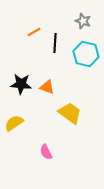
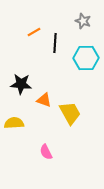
cyan hexagon: moved 4 px down; rotated 15 degrees counterclockwise
orange triangle: moved 3 px left, 13 px down
yellow trapezoid: rotated 25 degrees clockwise
yellow semicircle: rotated 30 degrees clockwise
